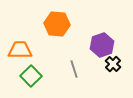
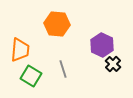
purple hexagon: rotated 15 degrees counterclockwise
orange trapezoid: rotated 95 degrees clockwise
gray line: moved 11 px left
green square: rotated 15 degrees counterclockwise
